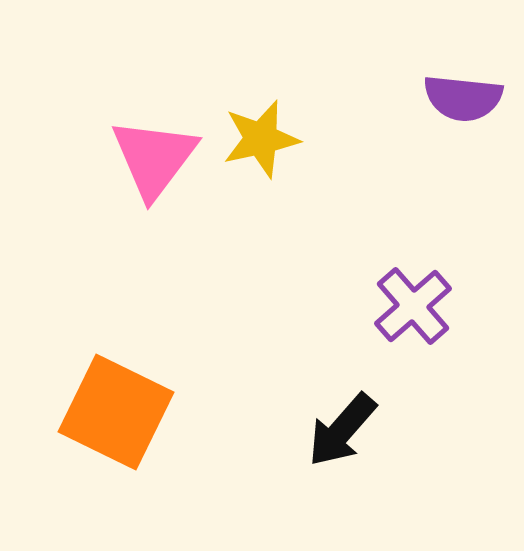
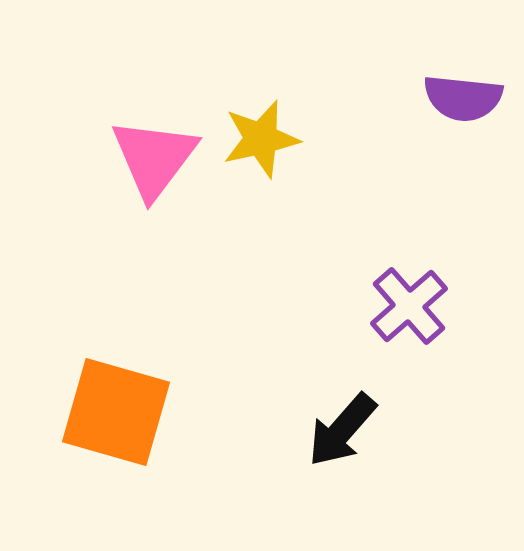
purple cross: moved 4 px left
orange square: rotated 10 degrees counterclockwise
